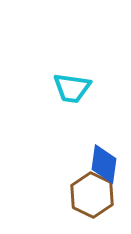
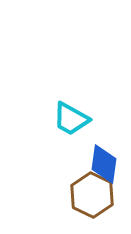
cyan trapezoid: moved 1 px left, 31 px down; rotated 21 degrees clockwise
